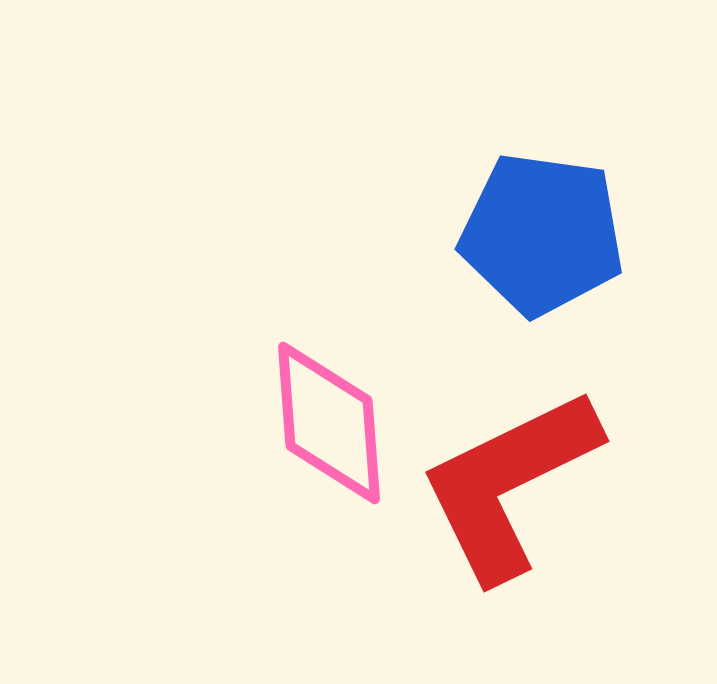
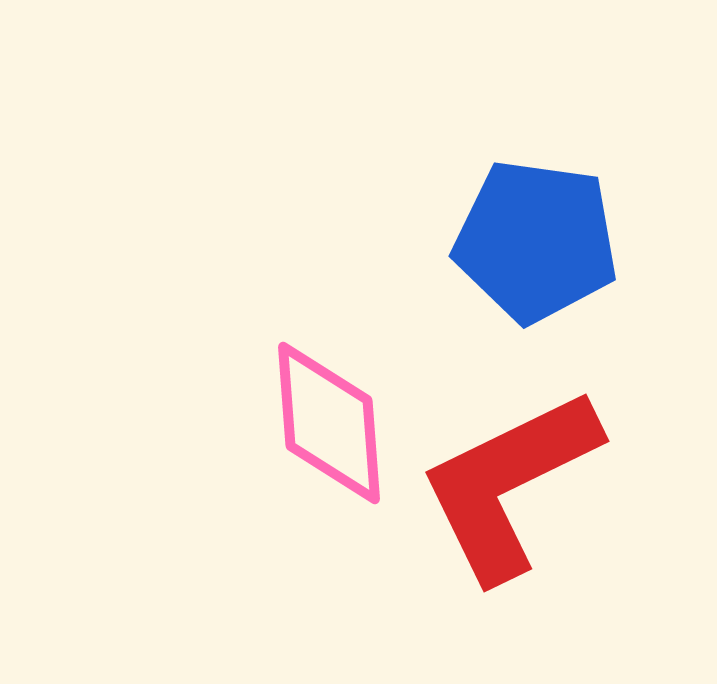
blue pentagon: moved 6 px left, 7 px down
